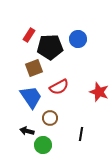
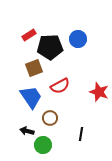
red rectangle: rotated 24 degrees clockwise
red semicircle: moved 1 px right, 1 px up
